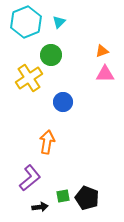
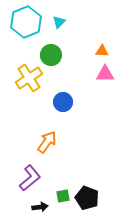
orange triangle: rotated 24 degrees clockwise
orange arrow: rotated 25 degrees clockwise
